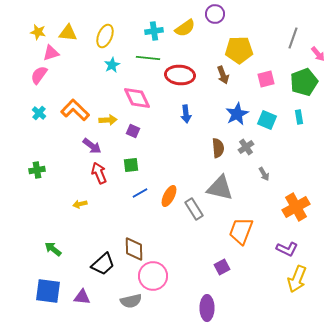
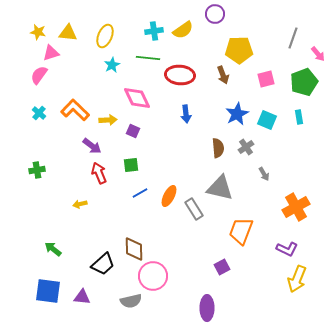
yellow semicircle at (185, 28): moved 2 px left, 2 px down
